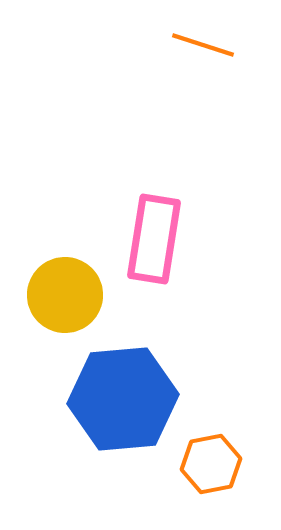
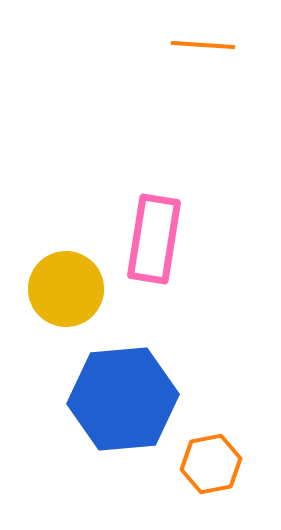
orange line: rotated 14 degrees counterclockwise
yellow circle: moved 1 px right, 6 px up
